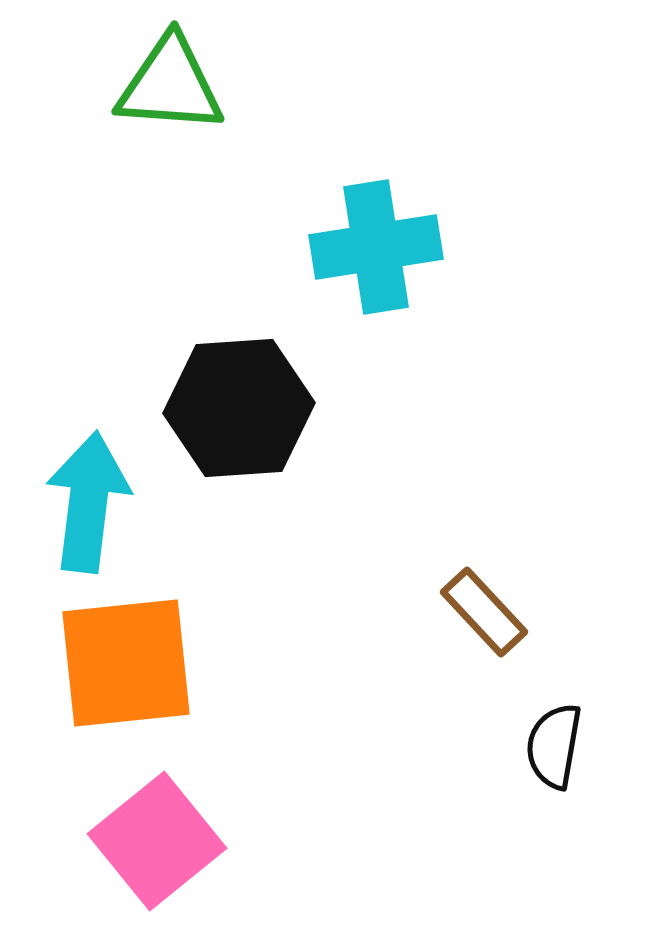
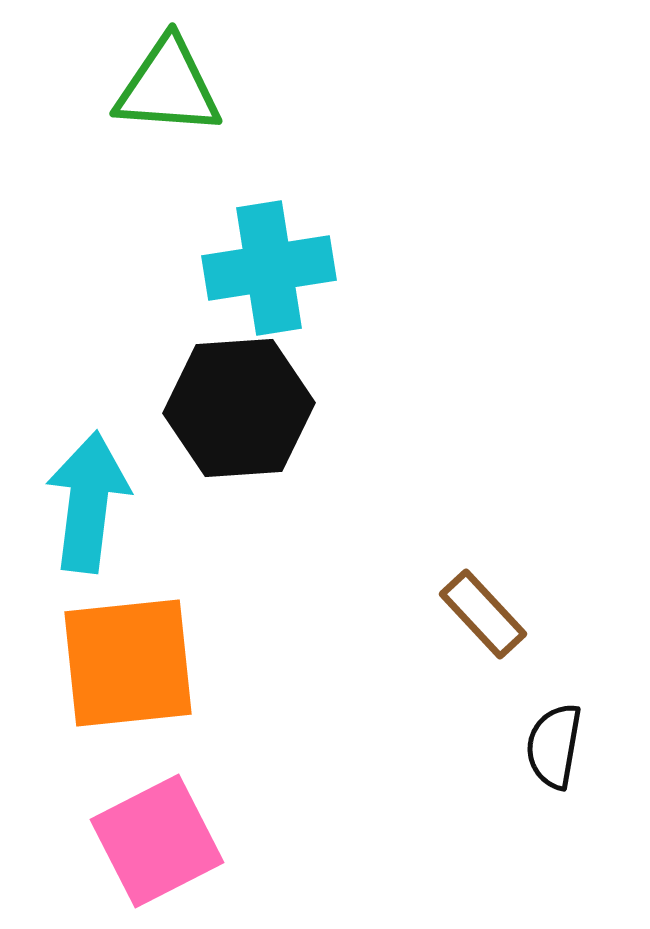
green triangle: moved 2 px left, 2 px down
cyan cross: moved 107 px left, 21 px down
brown rectangle: moved 1 px left, 2 px down
orange square: moved 2 px right
pink square: rotated 12 degrees clockwise
